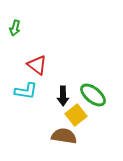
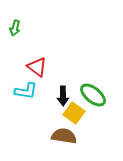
red triangle: moved 2 px down
yellow square: moved 2 px left, 2 px up; rotated 15 degrees counterclockwise
